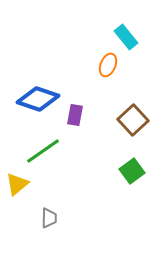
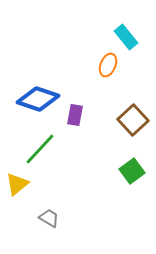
green line: moved 3 px left, 2 px up; rotated 12 degrees counterclockwise
gray trapezoid: rotated 60 degrees counterclockwise
